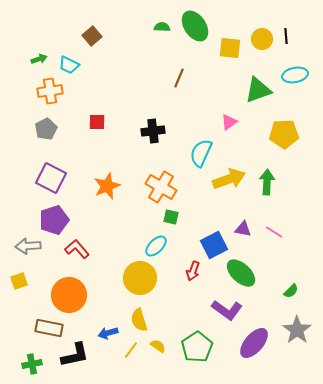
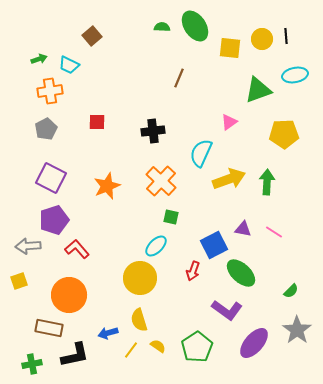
orange cross at (161, 187): moved 6 px up; rotated 12 degrees clockwise
